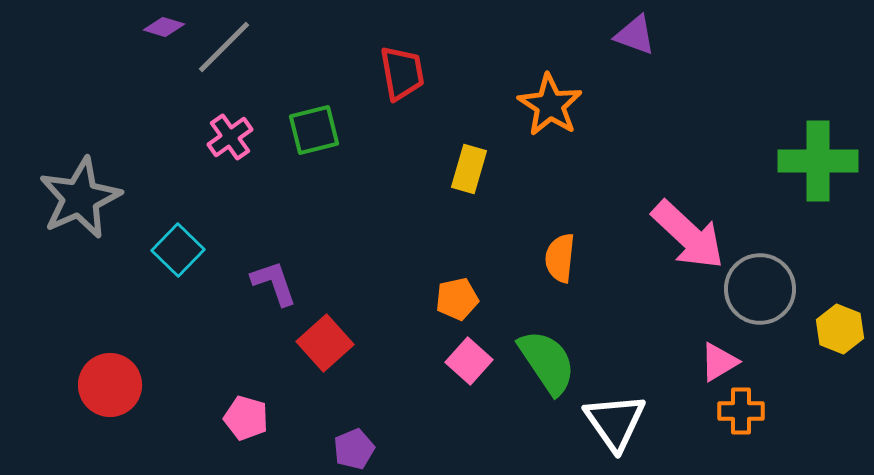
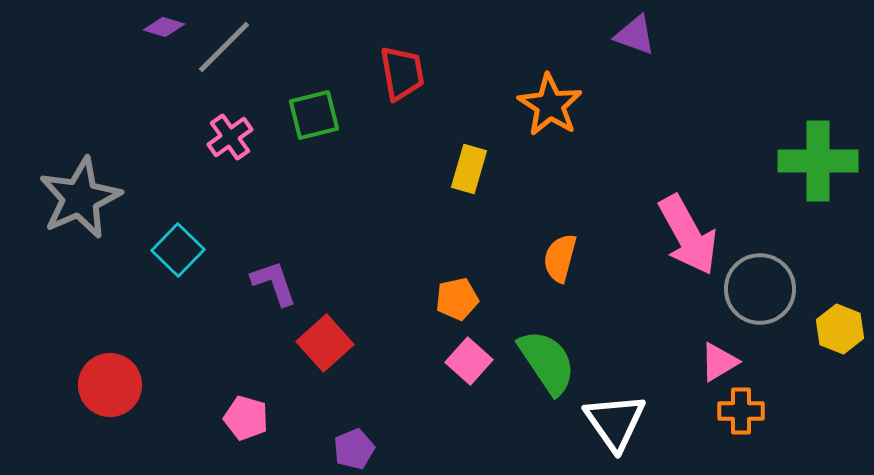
green square: moved 15 px up
pink arrow: rotated 18 degrees clockwise
orange semicircle: rotated 9 degrees clockwise
